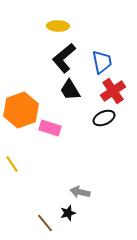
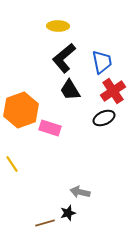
brown line: rotated 66 degrees counterclockwise
